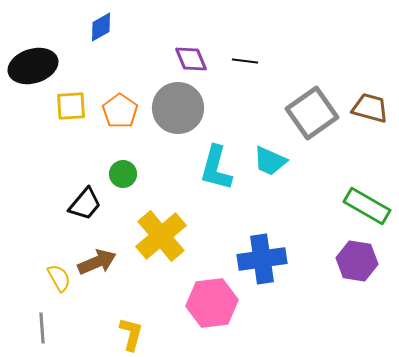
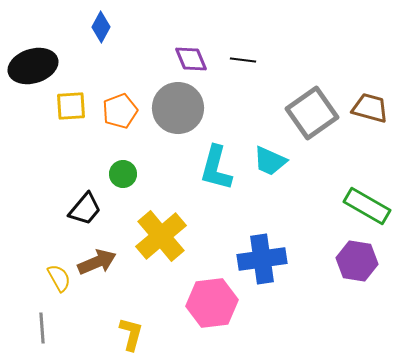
blue diamond: rotated 32 degrees counterclockwise
black line: moved 2 px left, 1 px up
orange pentagon: rotated 16 degrees clockwise
black trapezoid: moved 5 px down
